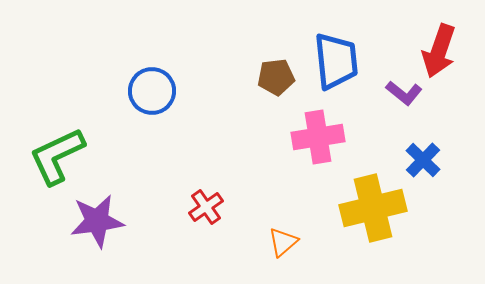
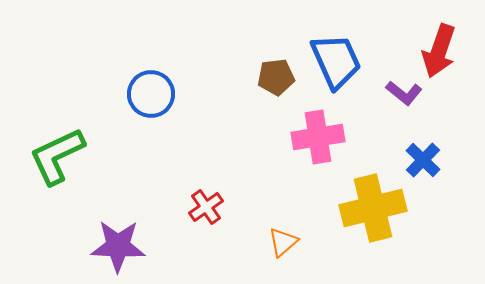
blue trapezoid: rotated 18 degrees counterclockwise
blue circle: moved 1 px left, 3 px down
purple star: moved 21 px right, 25 px down; rotated 10 degrees clockwise
